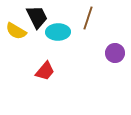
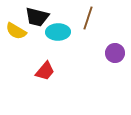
black trapezoid: rotated 130 degrees clockwise
